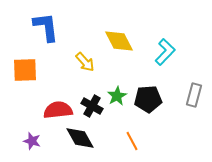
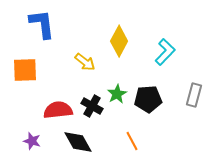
blue L-shape: moved 4 px left, 3 px up
yellow diamond: rotated 56 degrees clockwise
yellow arrow: rotated 10 degrees counterclockwise
green star: moved 2 px up
black diamond: moved 2 px left, 4 px down
